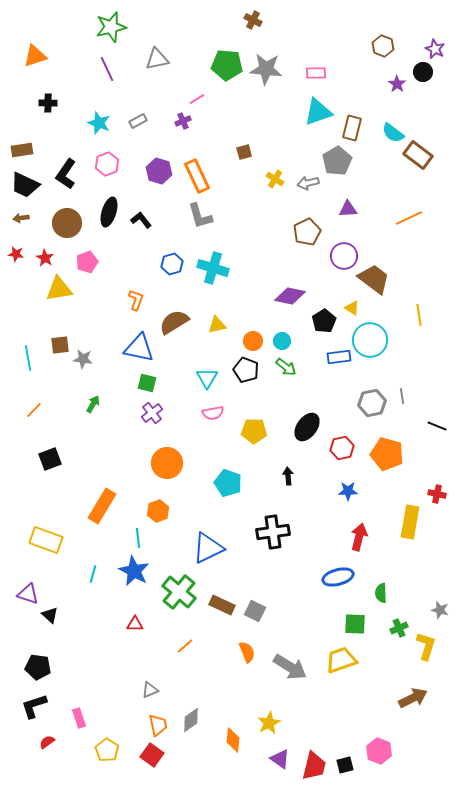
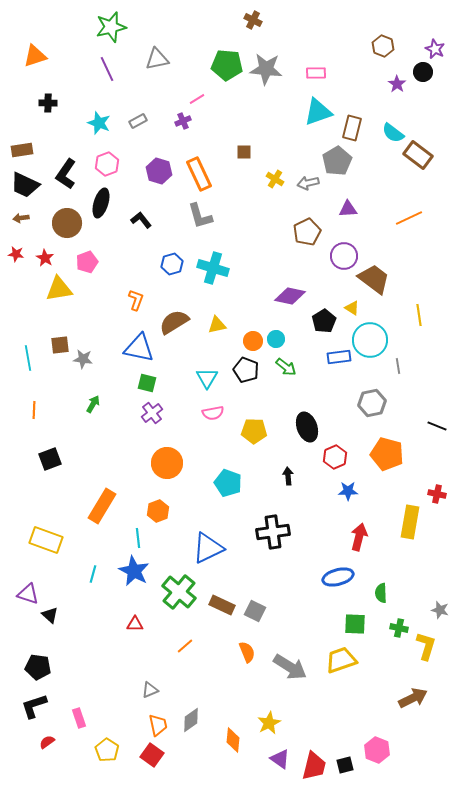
brown square at (244, 152): rotated 14 degrees clockwise
orange rectangle at (197, 176): moved 2 px right, 2 px up
black ellipse at (109, 212): moved 8 px left, 9 px up
cyan circle at (282, 341): moved 6 px left, 2 px up
gray line at (402, 396): moved 4 px left, 30 px up
orange line at (34, 410): rotated 42 degrees counterclockwise
black ellipse at (307, 427): rotated 56 degrees counterclockwise
red hexagon at (342, 448): moved 7 px left, 9 px down; rotated 10 degrees counterclockwise
green cross at (399, 628): rotated 36 degrees clockwise
pink hexagon at (379, 751): moved 2 px left, 1 px up
